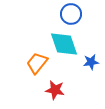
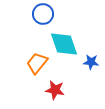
blue circle: moved 28 px left
blue star: rotated 14 degrees clockwise
